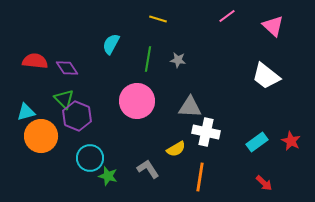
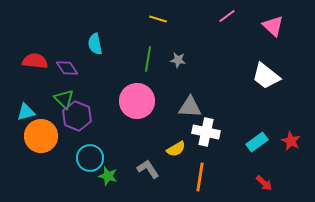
cyan semicircle: moved 16 px left; rotated 40 degrees counterclockwise
